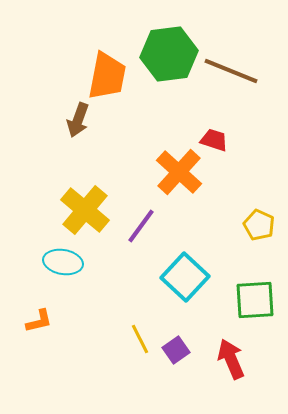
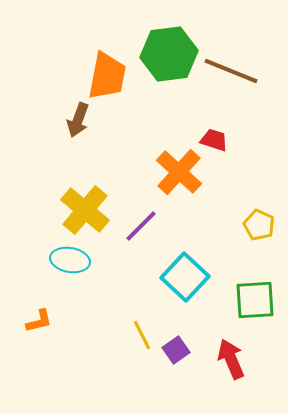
purple line: rotated 9 degrees clockwise
cyan ellipse: moved 7 px right, 2 px up
yellow line: moved 2 px right, 4 px up
